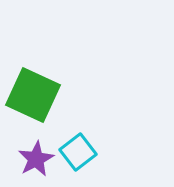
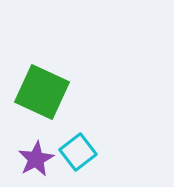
green square: moved 9 px right, 3 px up
